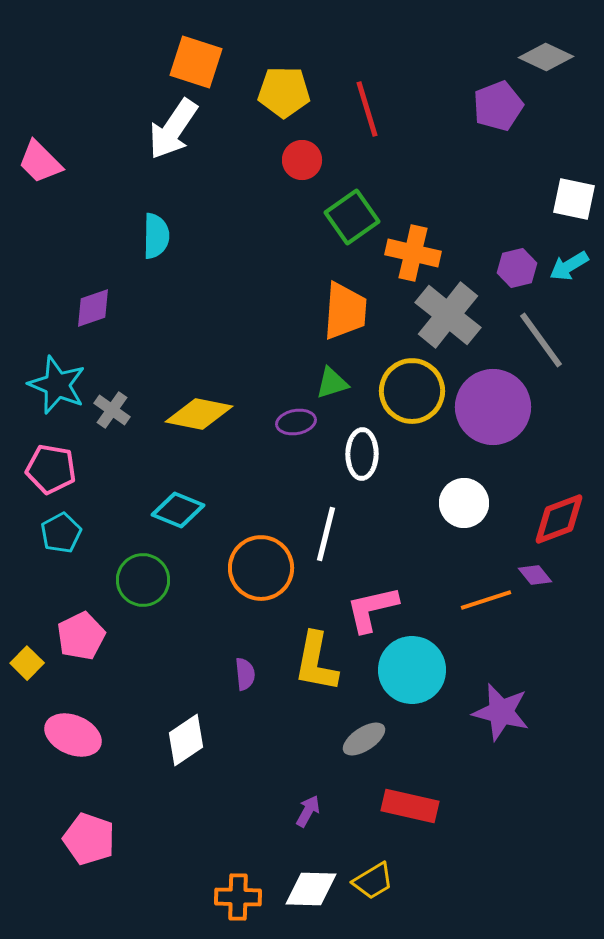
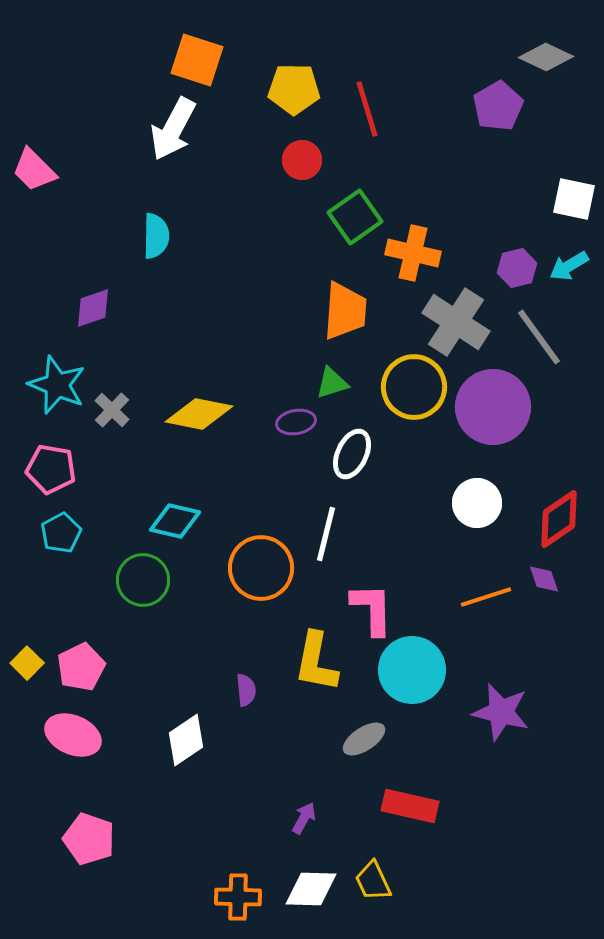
orange square at (196, 62): moved 1 px right, 2 px up
yellow pentagon at (284, 92): moved 10 px right, 3 px up
purple pentagon at (498, 106): rotated 9 degrees counterclockwise
white arrow at (173, 129): rotated 6 degrees counterclockwise
pink trapezoid at (40, 162): moved 6 px left, 8 px down
green square at (352, 217): moved 3 px right
gray cross at (448, 315): moved 8 px right, 7 px down; rotated 6 degrees counterclockwise
gray line at (541, 340): moved 2 px left, 3 px up
yellow circle at (412, 391): moved 2 px right, 4 px up
gray cross at (112, 410): rotated 9 degrees clockwise
white ellipse at (362, 454): moved 10 px left; rotated 24 degrees clockwise
white circle at (464, 503): moved 13 px right
cyan diamond at (178, 510): moved 3 px left, 11 px down; rotated 9 degrees counterclockwise
red diamond at (559, 519): rotated 14 degrees counterclockwise
purple diamond at (535, 575): moved 9 px right, 4 px down; rotated 20 degrees clockwise
orange line at (486, 600): moved 3 px up
pink L-shape at (372, 609): rotated 102 degrees clockwise
pink pentagon at (81, 636): moved 31 px down
purple semicircle at (245, 674): moved 1 px right, 16 px down
purple arrow at (308, 811): moved 4 px left, 7 px down
yellow trapezoid at (373, 881): rotated 96 degrees clockwise
